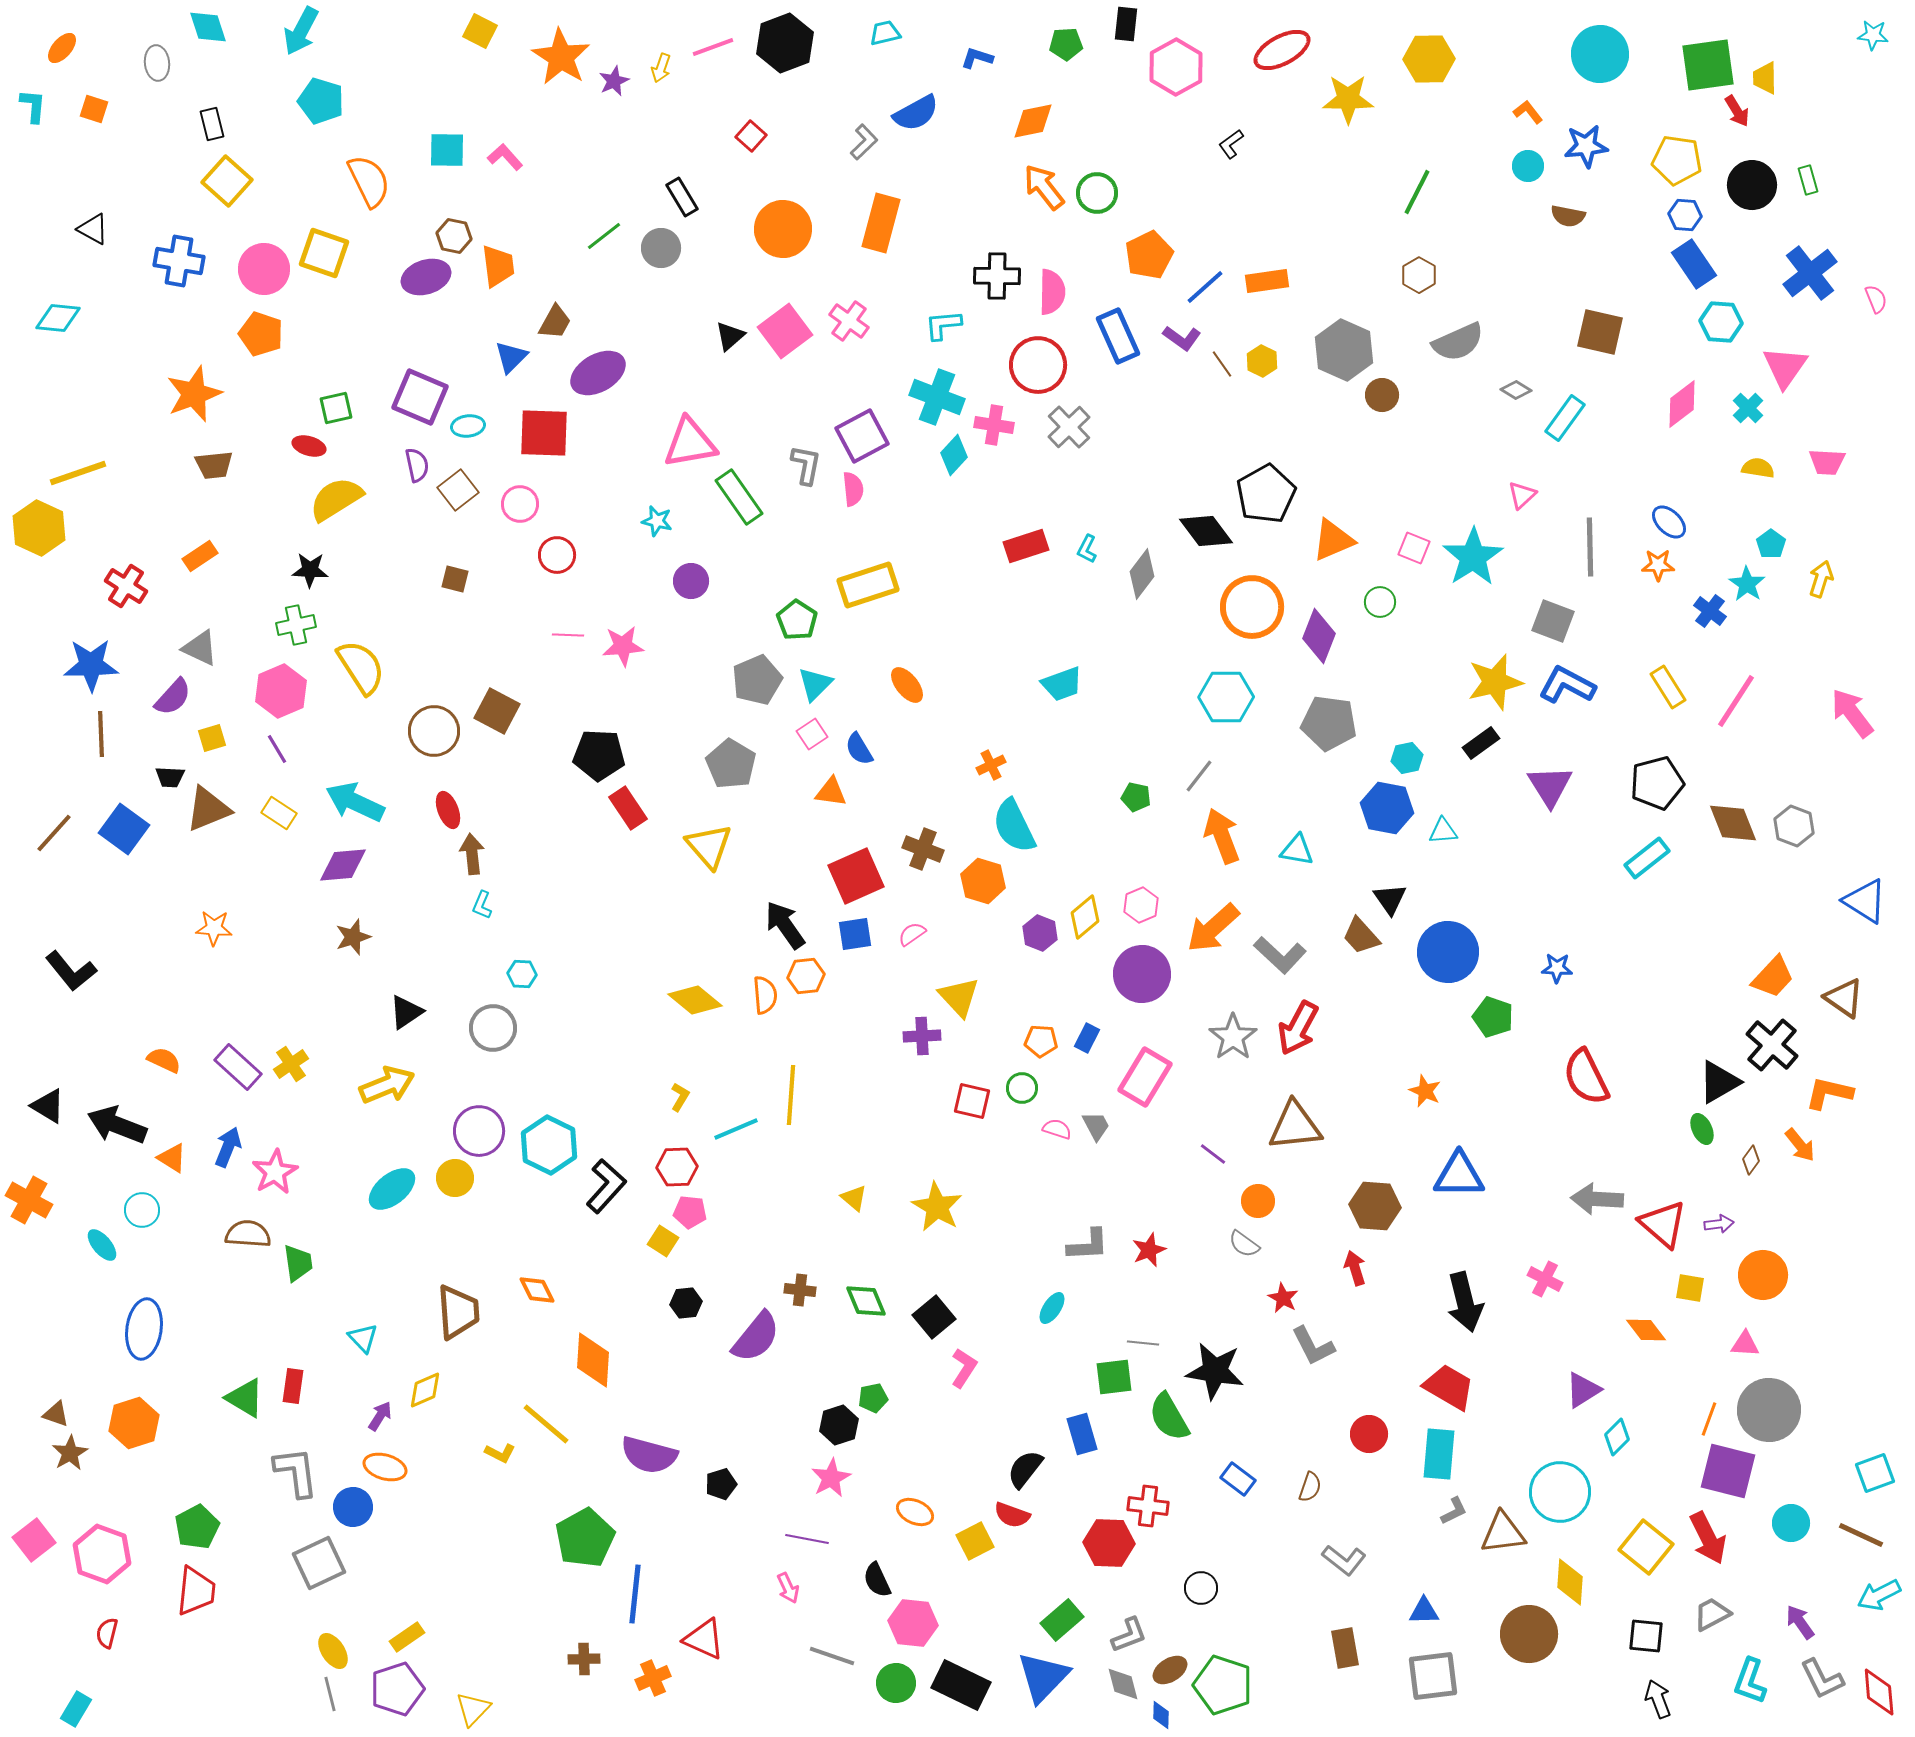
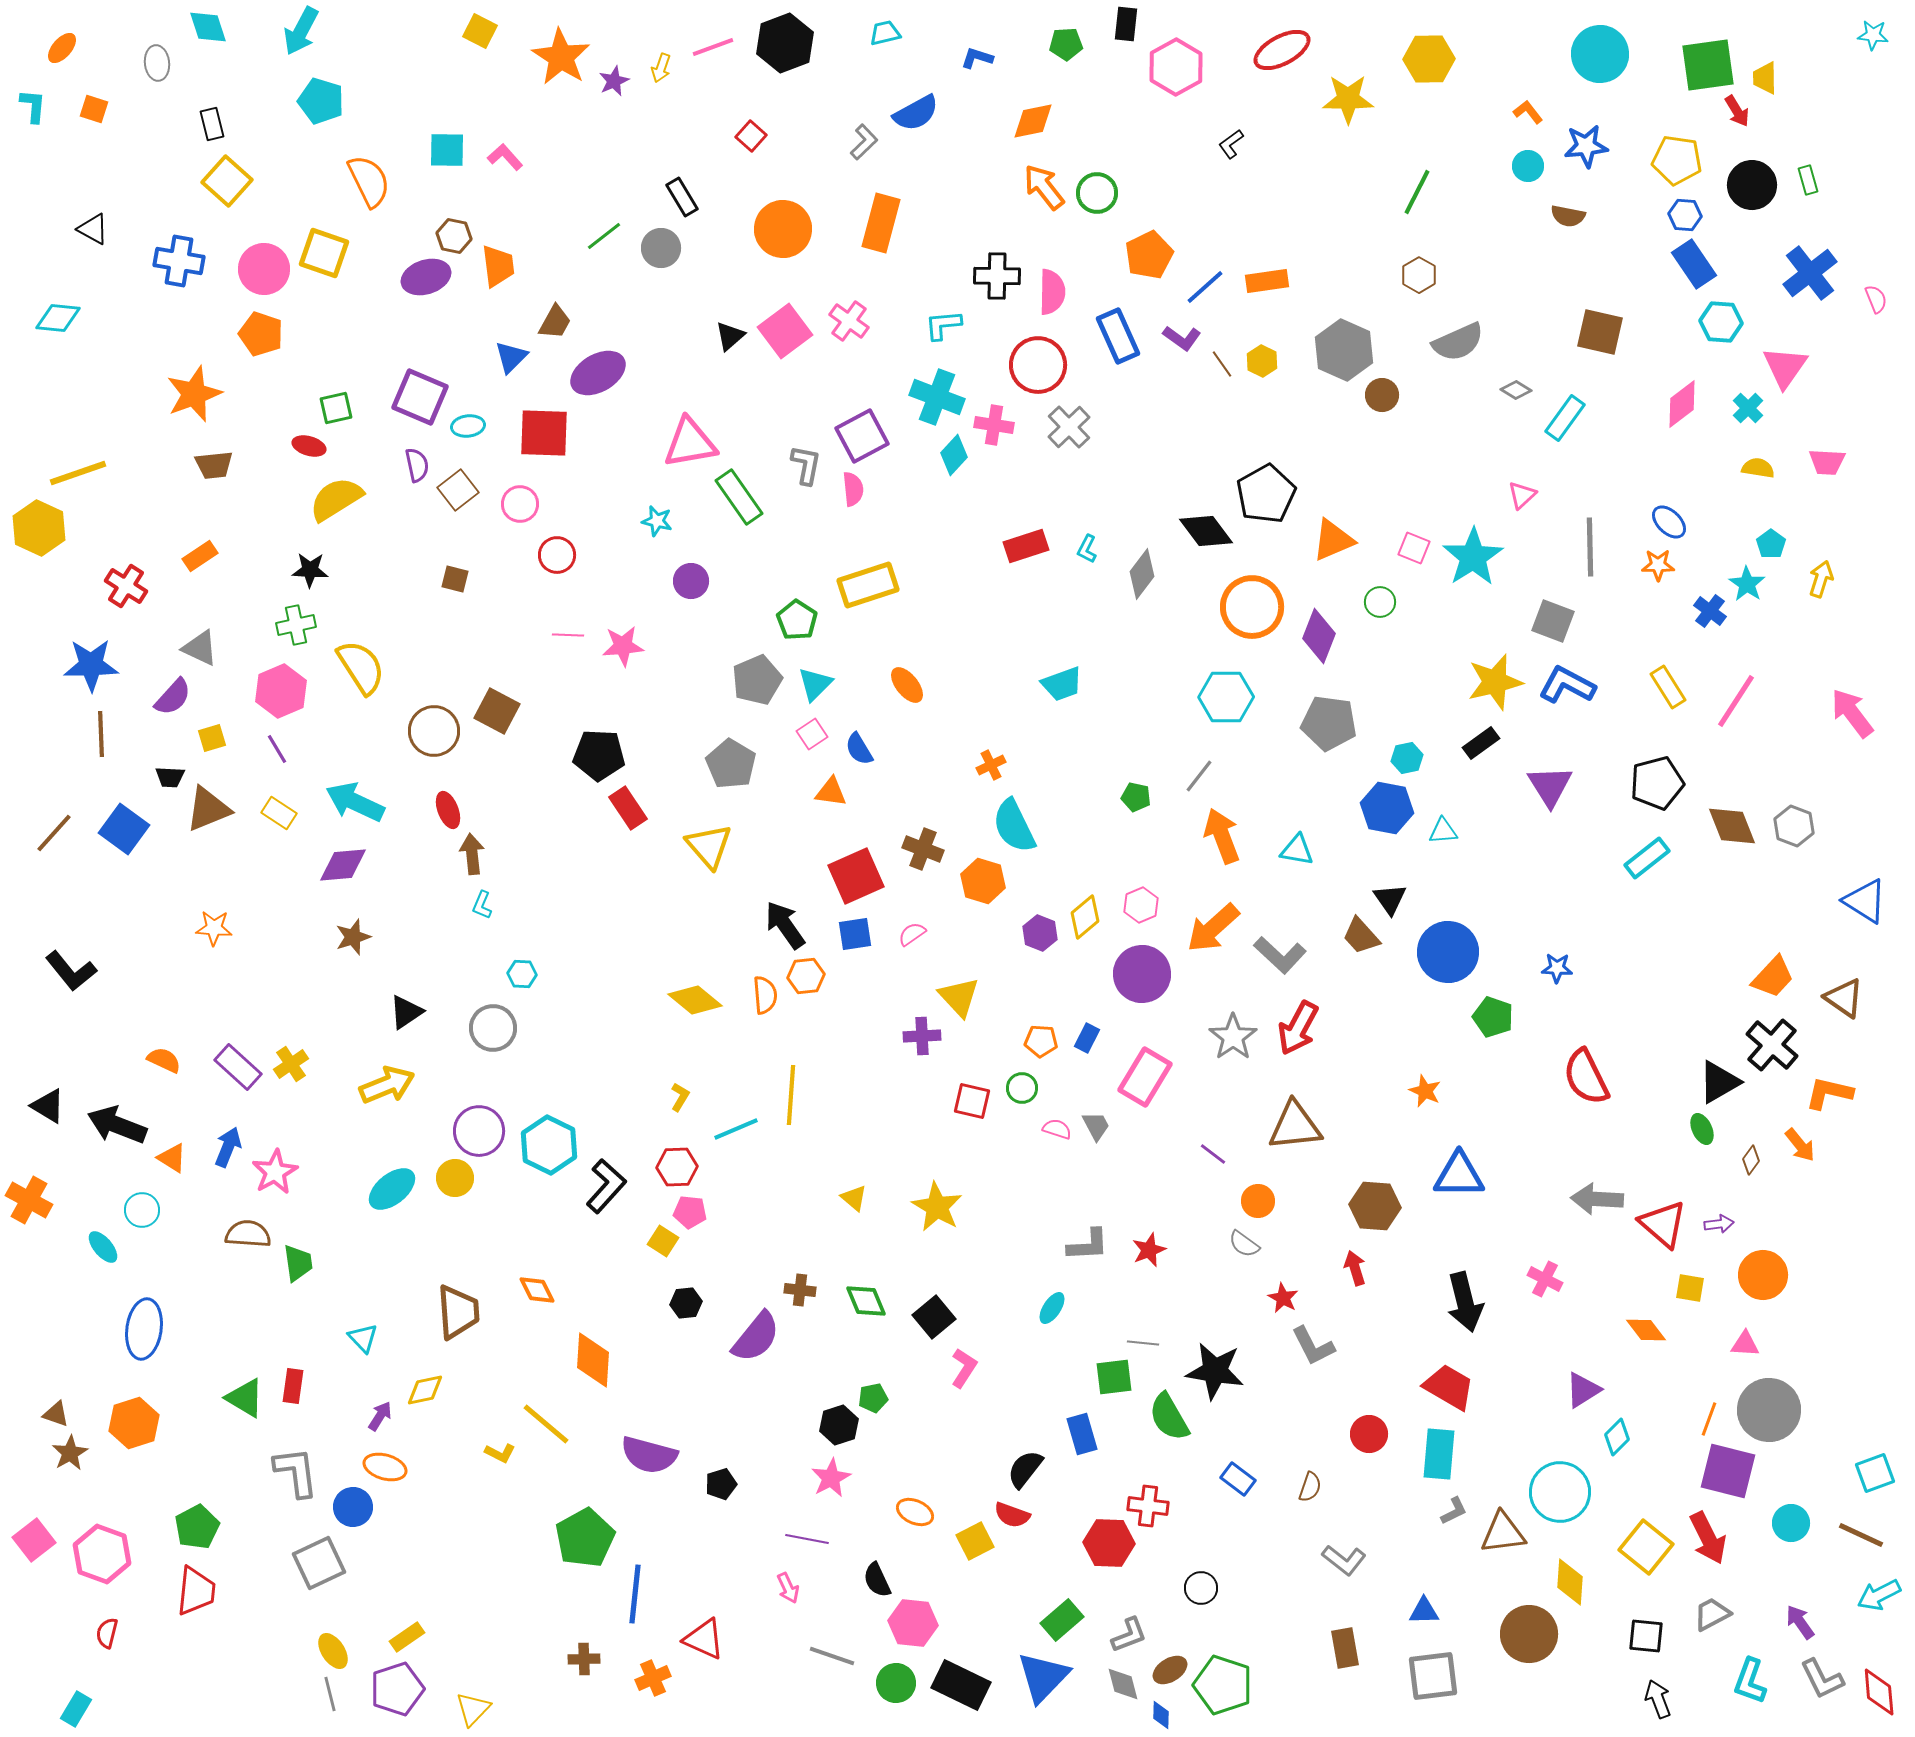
brown diamond at (1733, 823): moved 1 px left, 3 px down
cyan ellipse at (102, 1245): moved 1 px right, 2 px down
yellow diamond at (425, 1390): rotated 12 degrees clockwise
